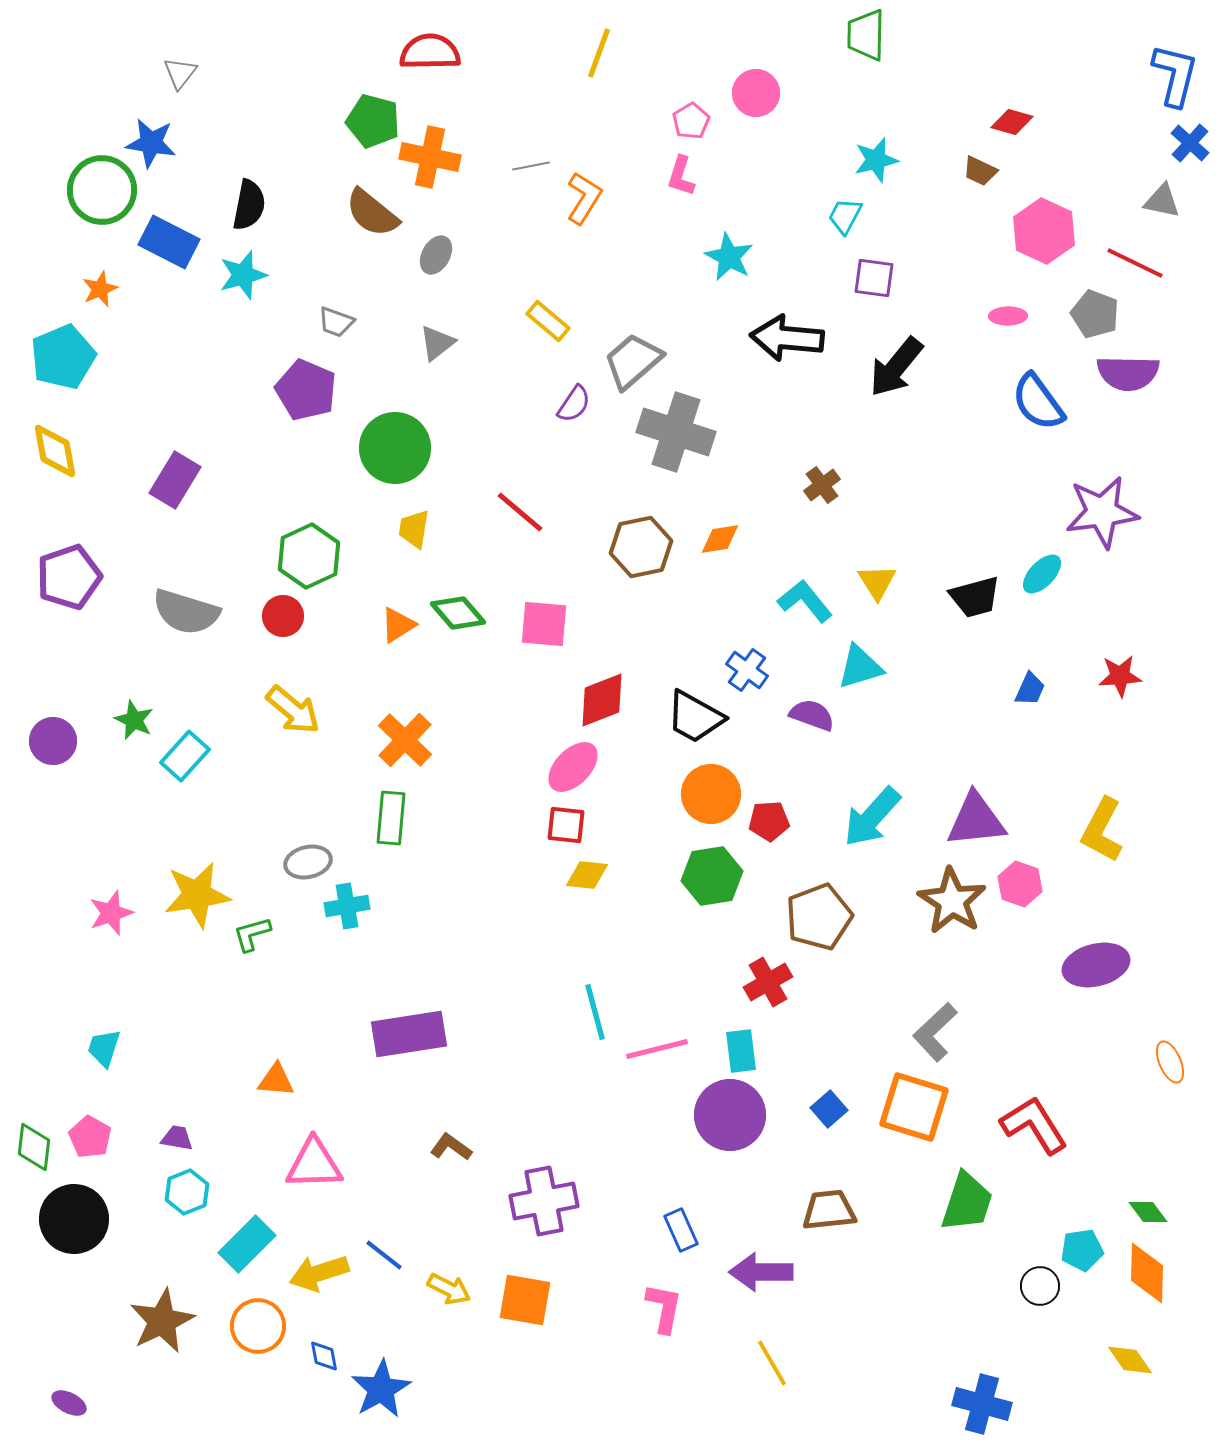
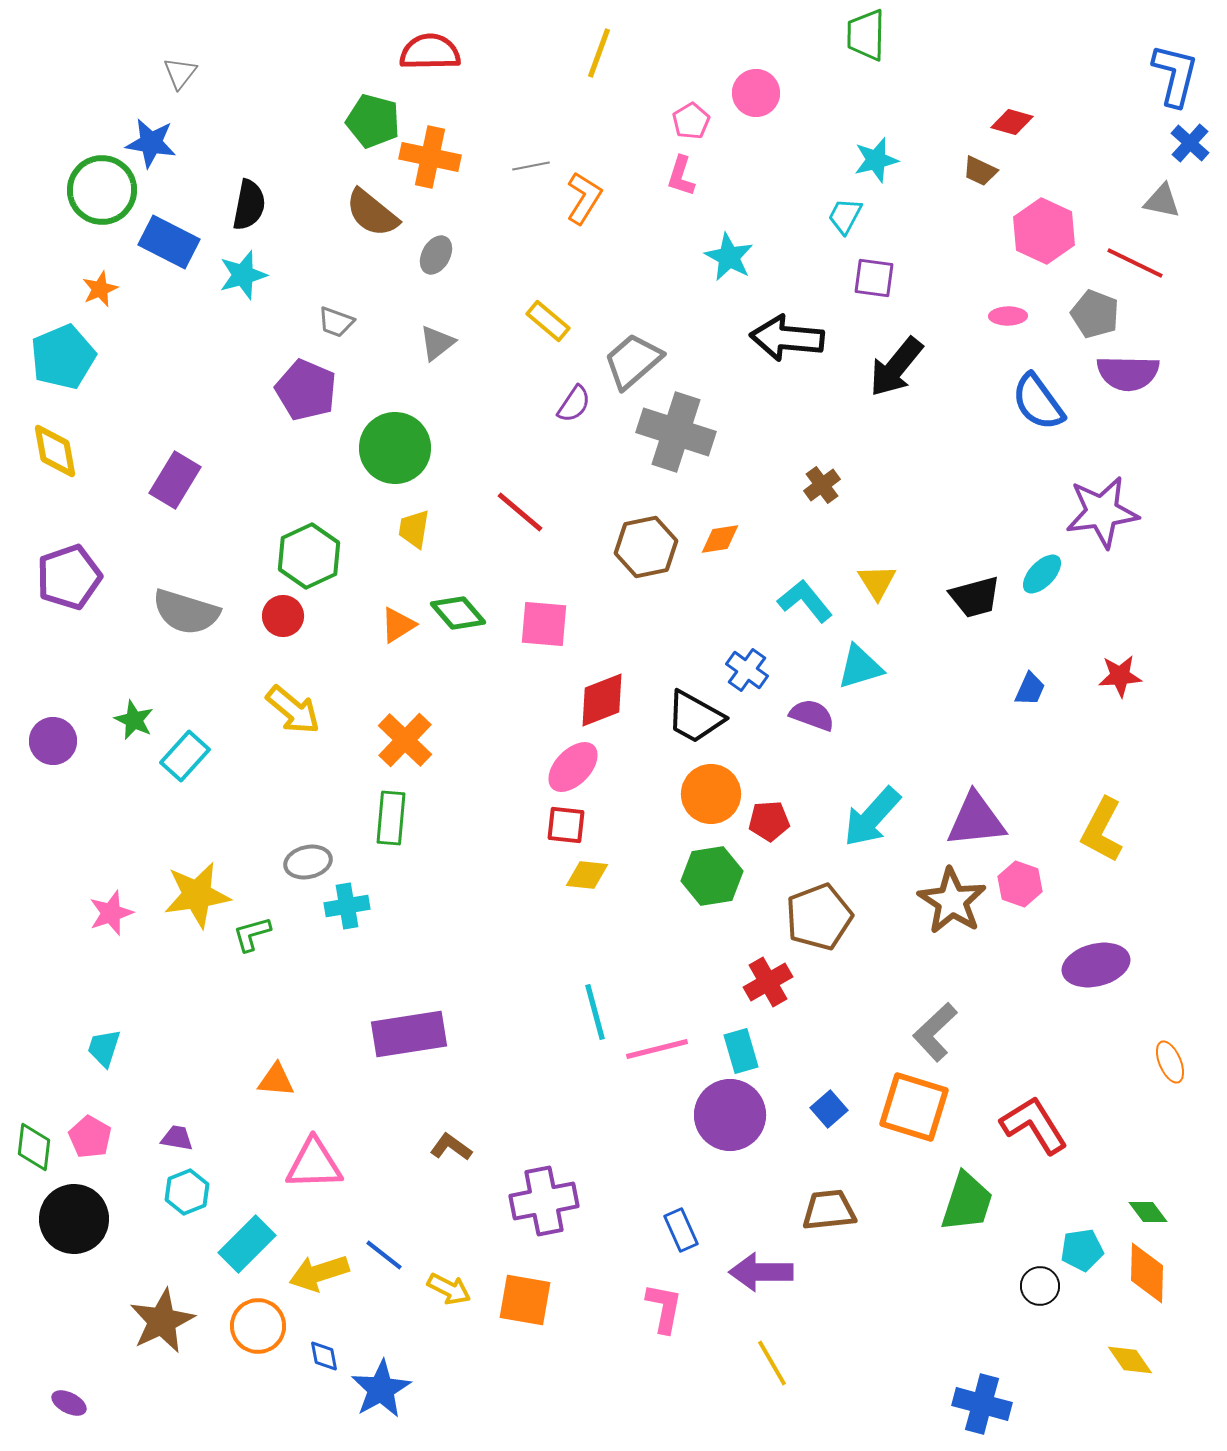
brown hexagon at (641, 547): moved 5 px right
cyan rectangle at (741, 1051): rotated 9 degrees counterclockwise
